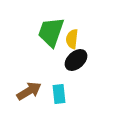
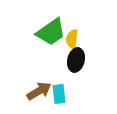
green trapezoid: rotated 144 degrees counterclockwise
black ellipse: rotated 35 degrees counterclockwise
brown arrow: moved 10 px right
